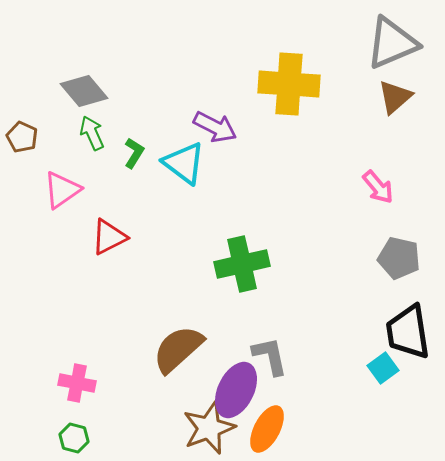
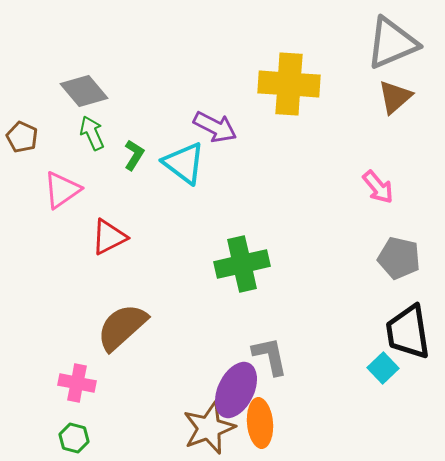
green L-shape: moved 2 px down
brown semicircle: moved 56 px left, 22 px up
cyan square: rotated 8 degrees counterclockwise
orange ellipse: moved 7 px left, 6 px up; rotated 33 degrees counterclockwise
